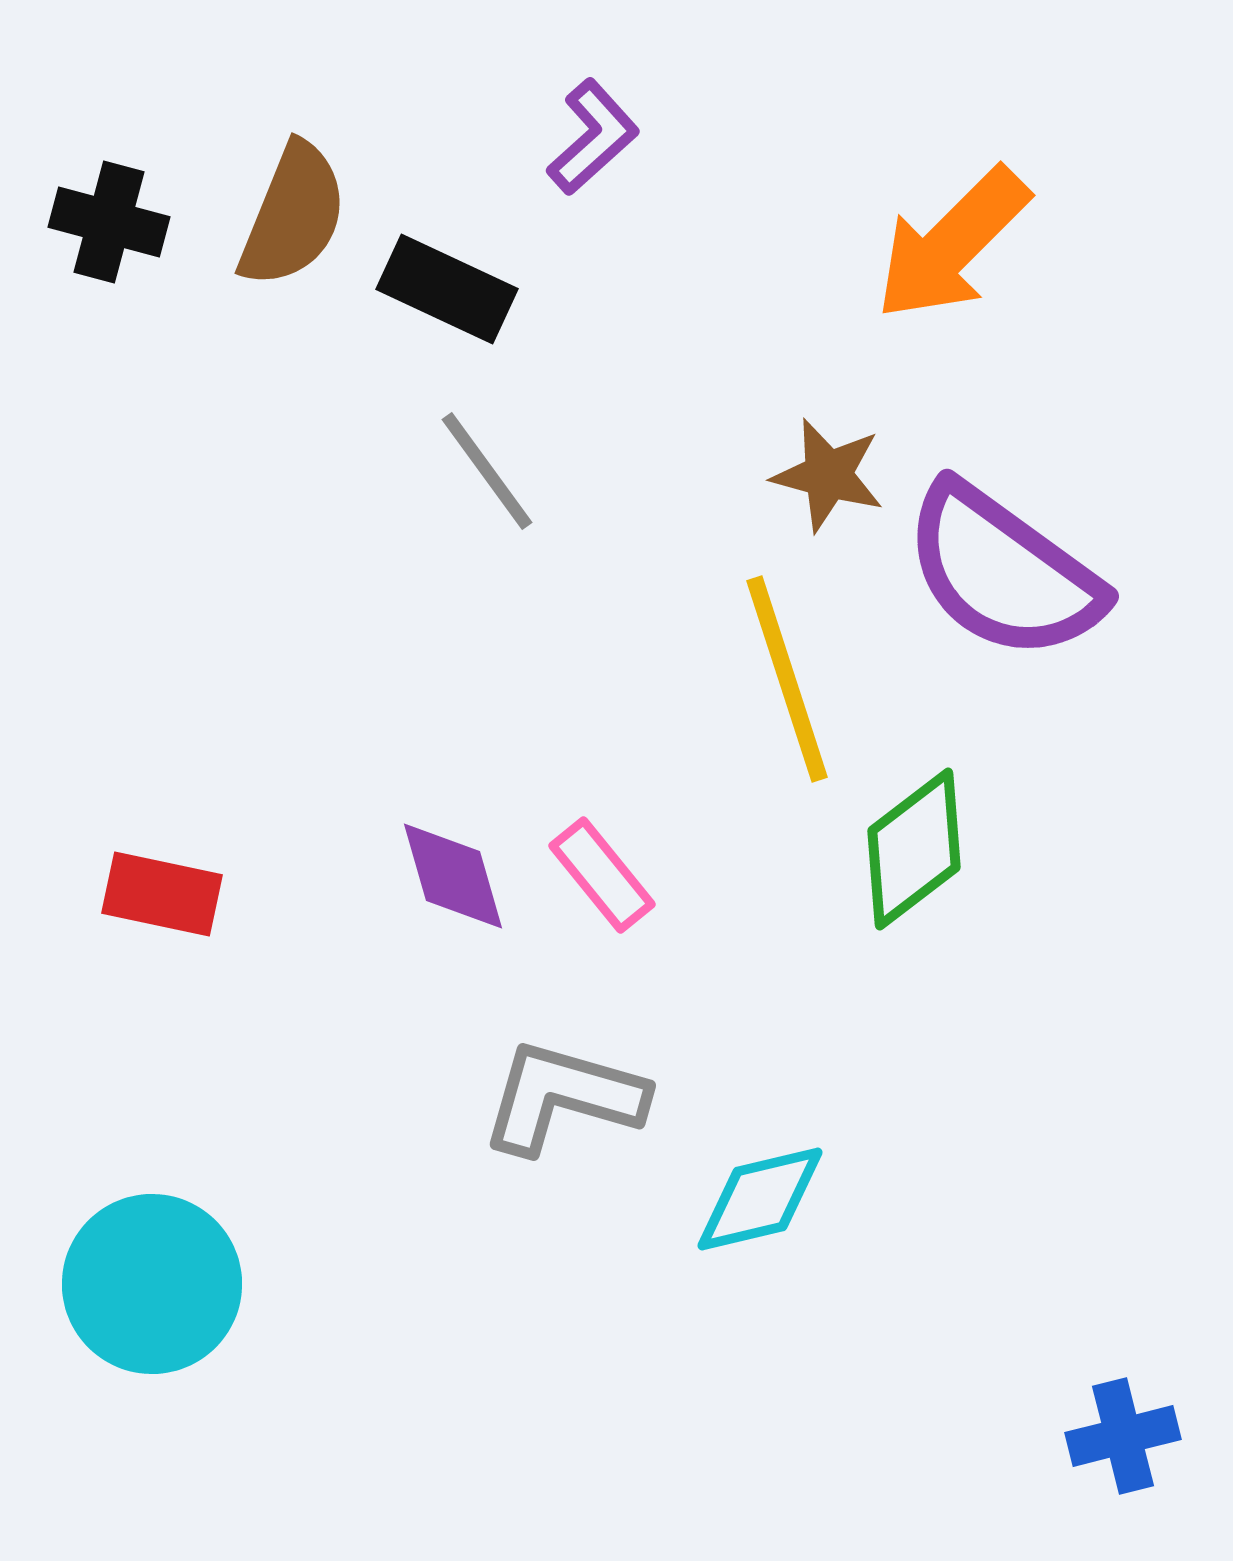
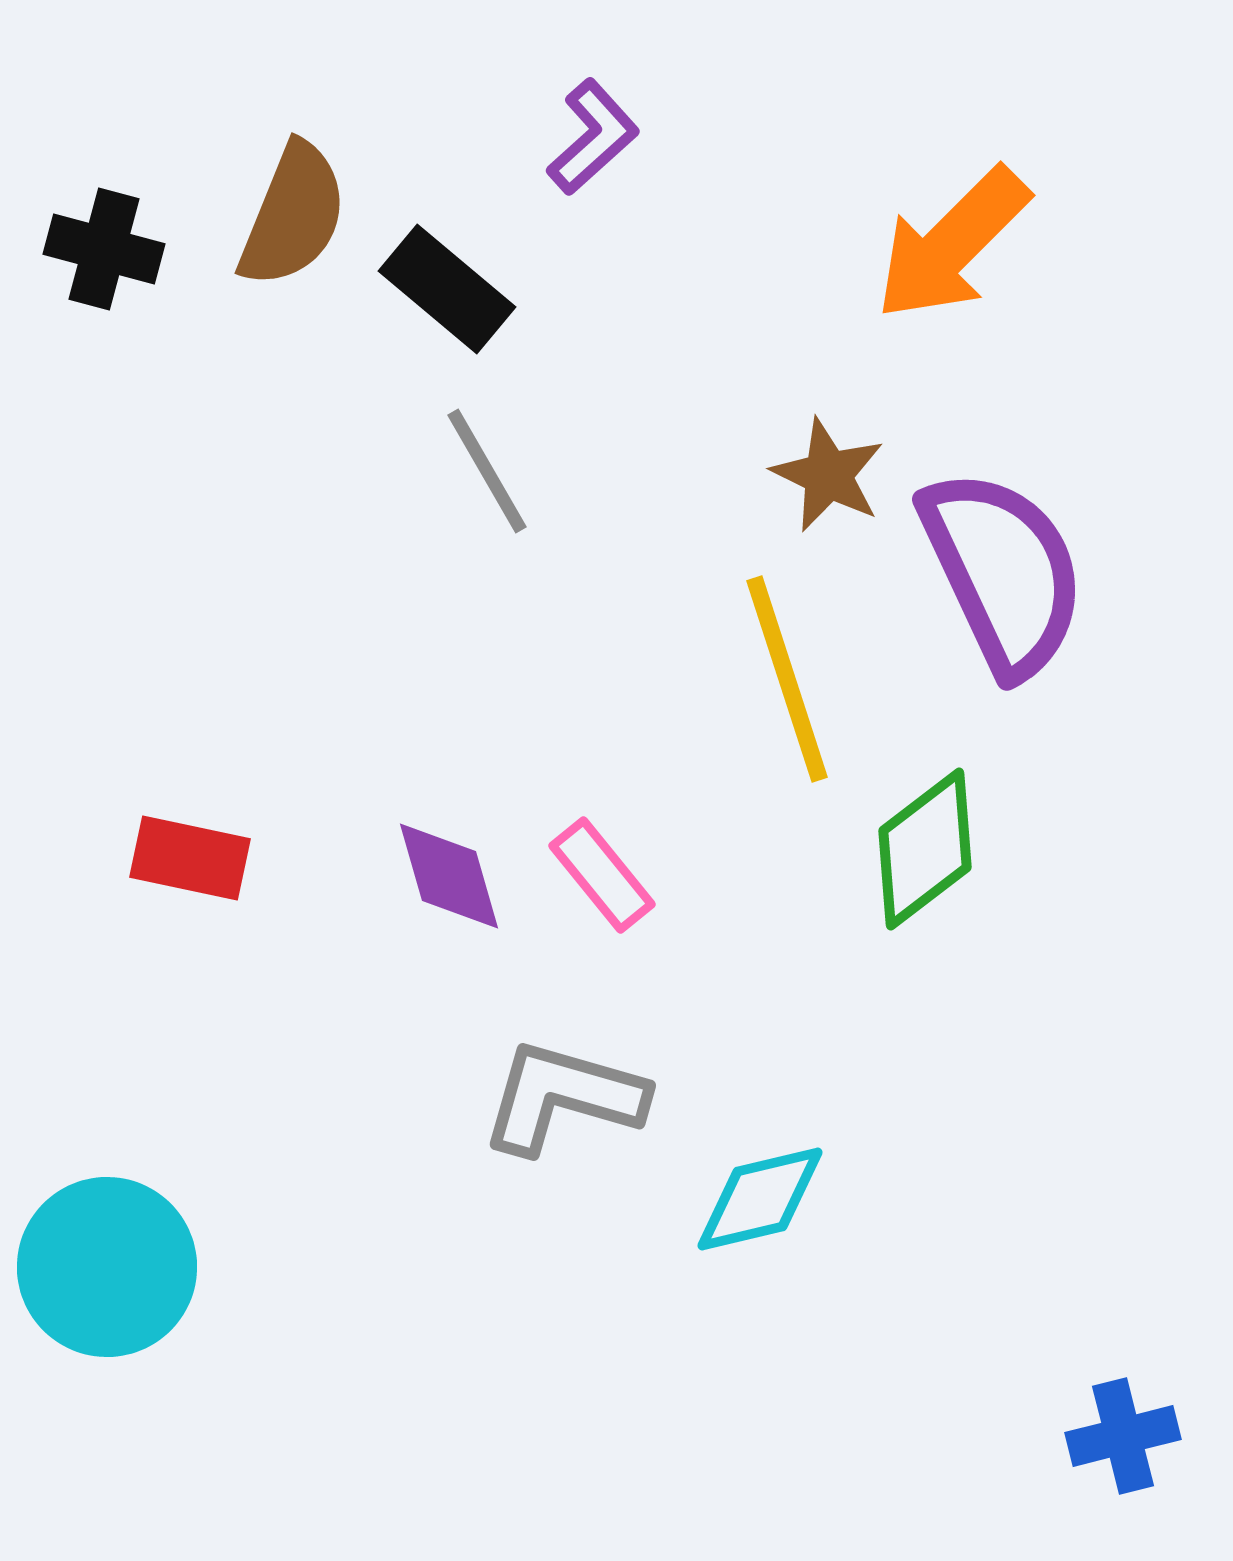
black cross: moved 5 px left, 27 px down
black rectangle: rotated 15 degrees clockwise
gray line: rotated 6 degrees clockwise
brown star: rotated 11 degrees clockwise
purple semicircle: rotated 151 degrees counterclockwise
green diamond: moved 11 px right
purple diamond: moved 4 px left
red rectangle: moved 28 px right, 36 px up
cyan circle: moved 45 px left, 17 px up
